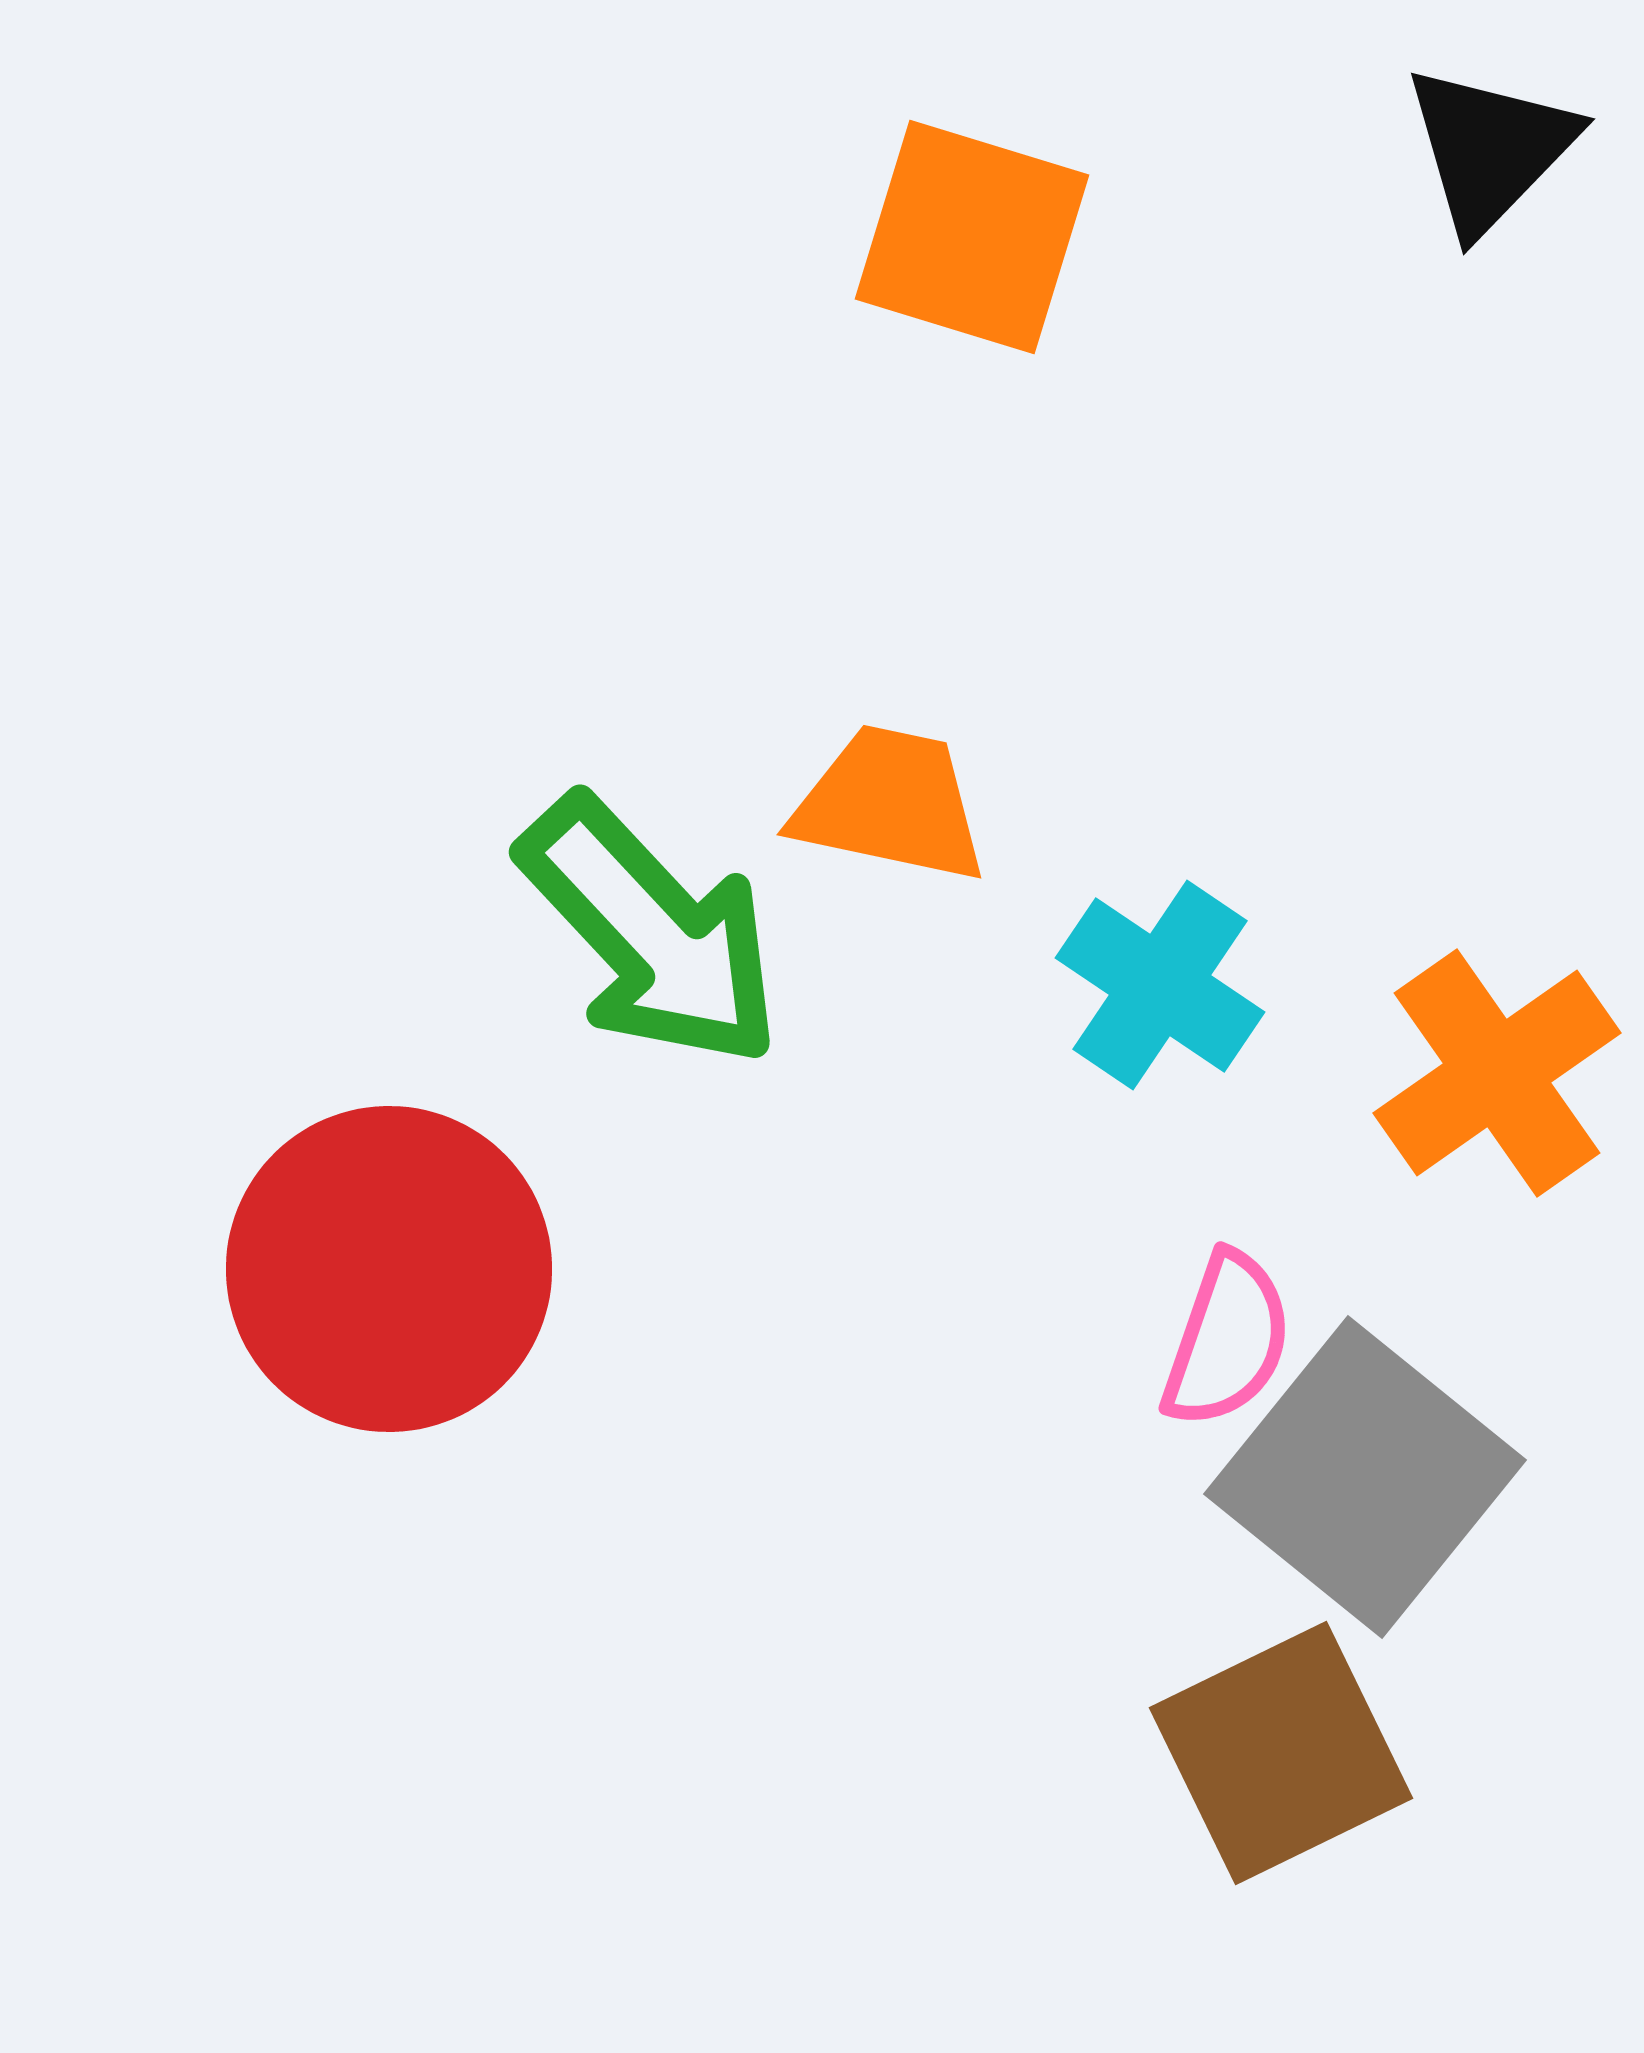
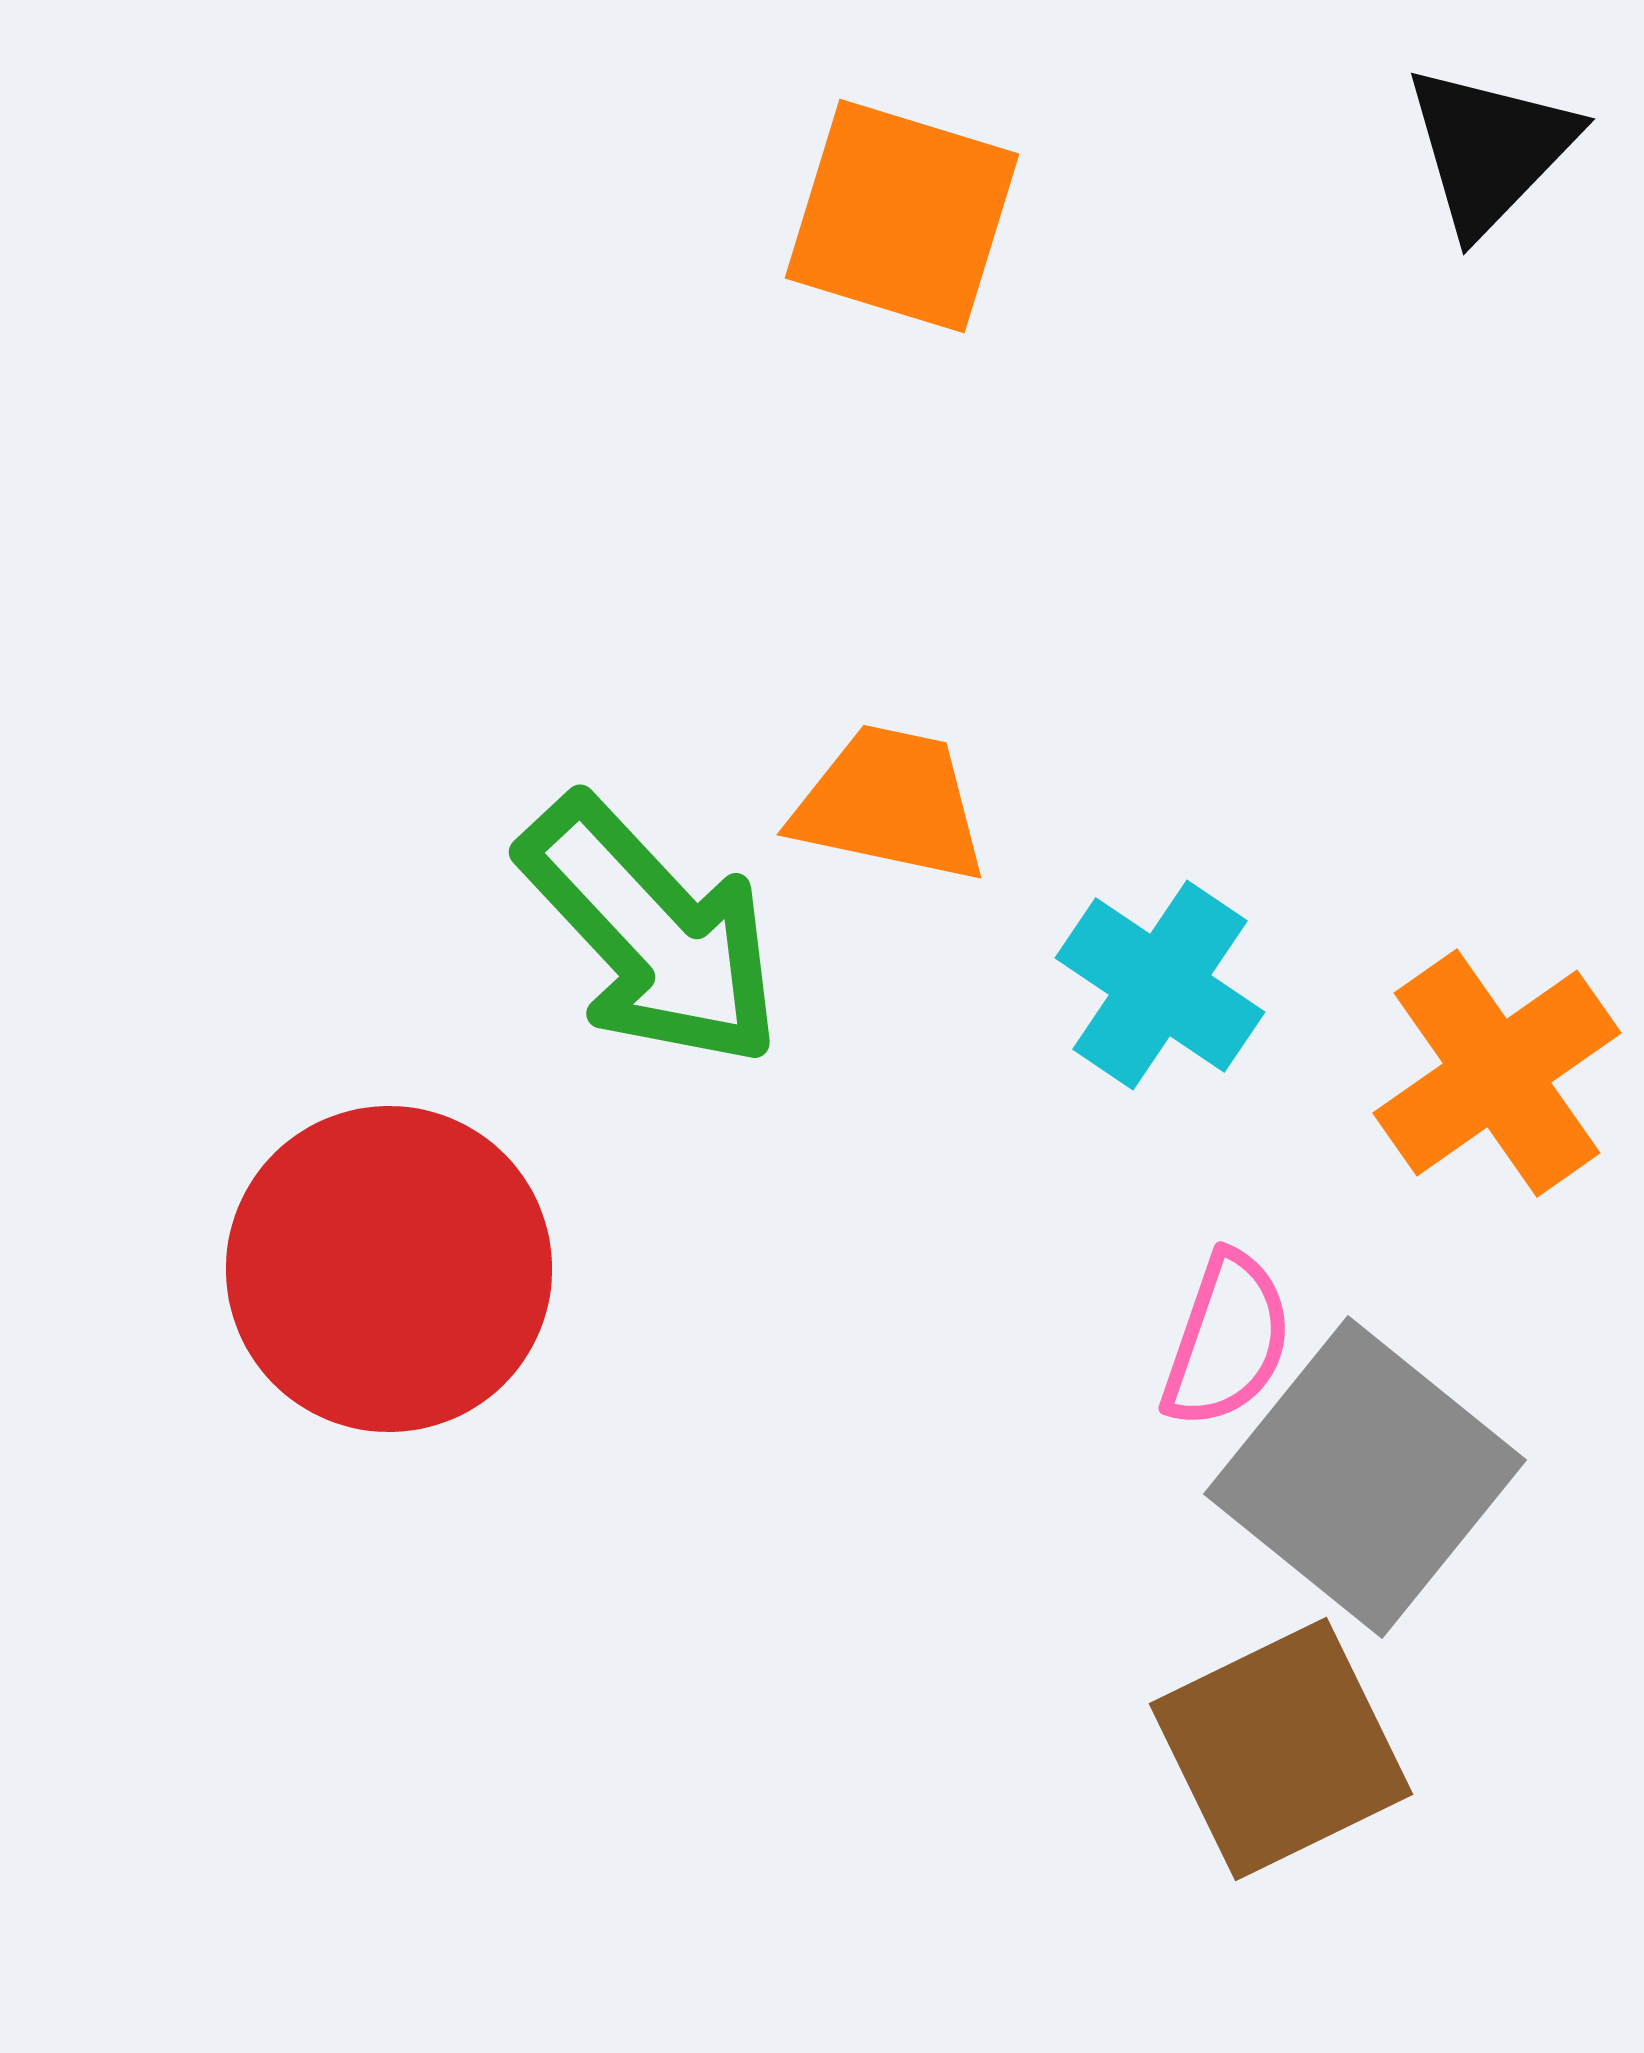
orange square: moved 70 px left, 21 px up
brown square: moved 4 px up
